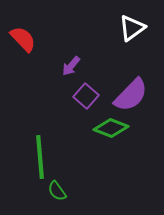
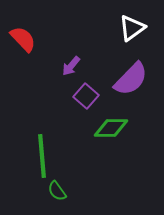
purple semicircle: moved 16 px up
green diamond: rotated 20 degrees counterclockwise
green line: moved 2 px right, 1 px up
